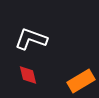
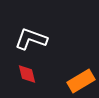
red diamond: moved 1 px left, 1 px up
